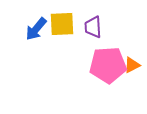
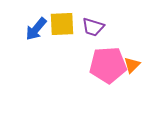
purple trapezoid: rotated 70 degrees counterclockwise
orange triangle: rotated 18 degrees counterclockwise
